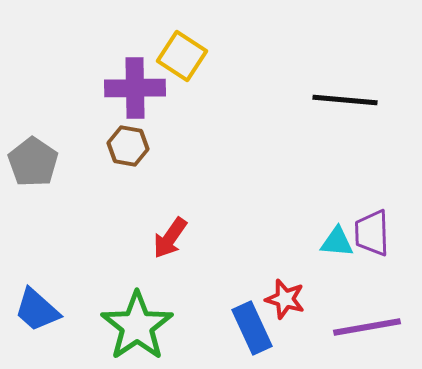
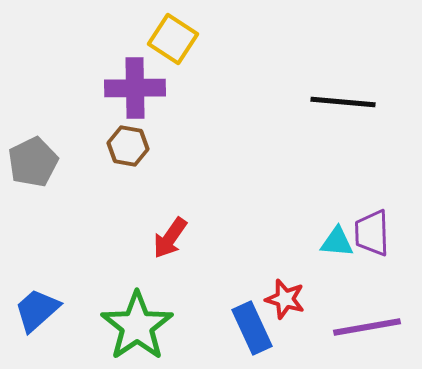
yellow square: moved 9 px left, 17 px up
black line: moved 2 px left, 2 px down
gray pentagon: rotated 12 degrees clockwise
blue trapezoid: rotated 96 degrees clockwise
